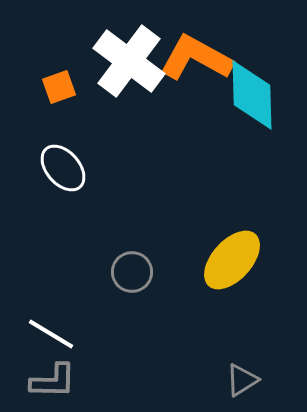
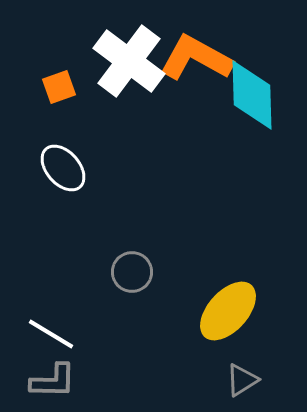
yellow ellipse: moved 4 px left, 51 px down
